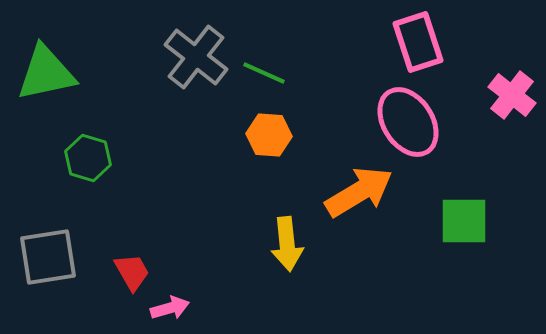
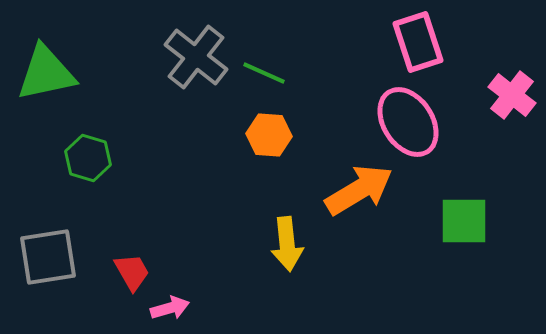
orange arrow: moved 2 px up
